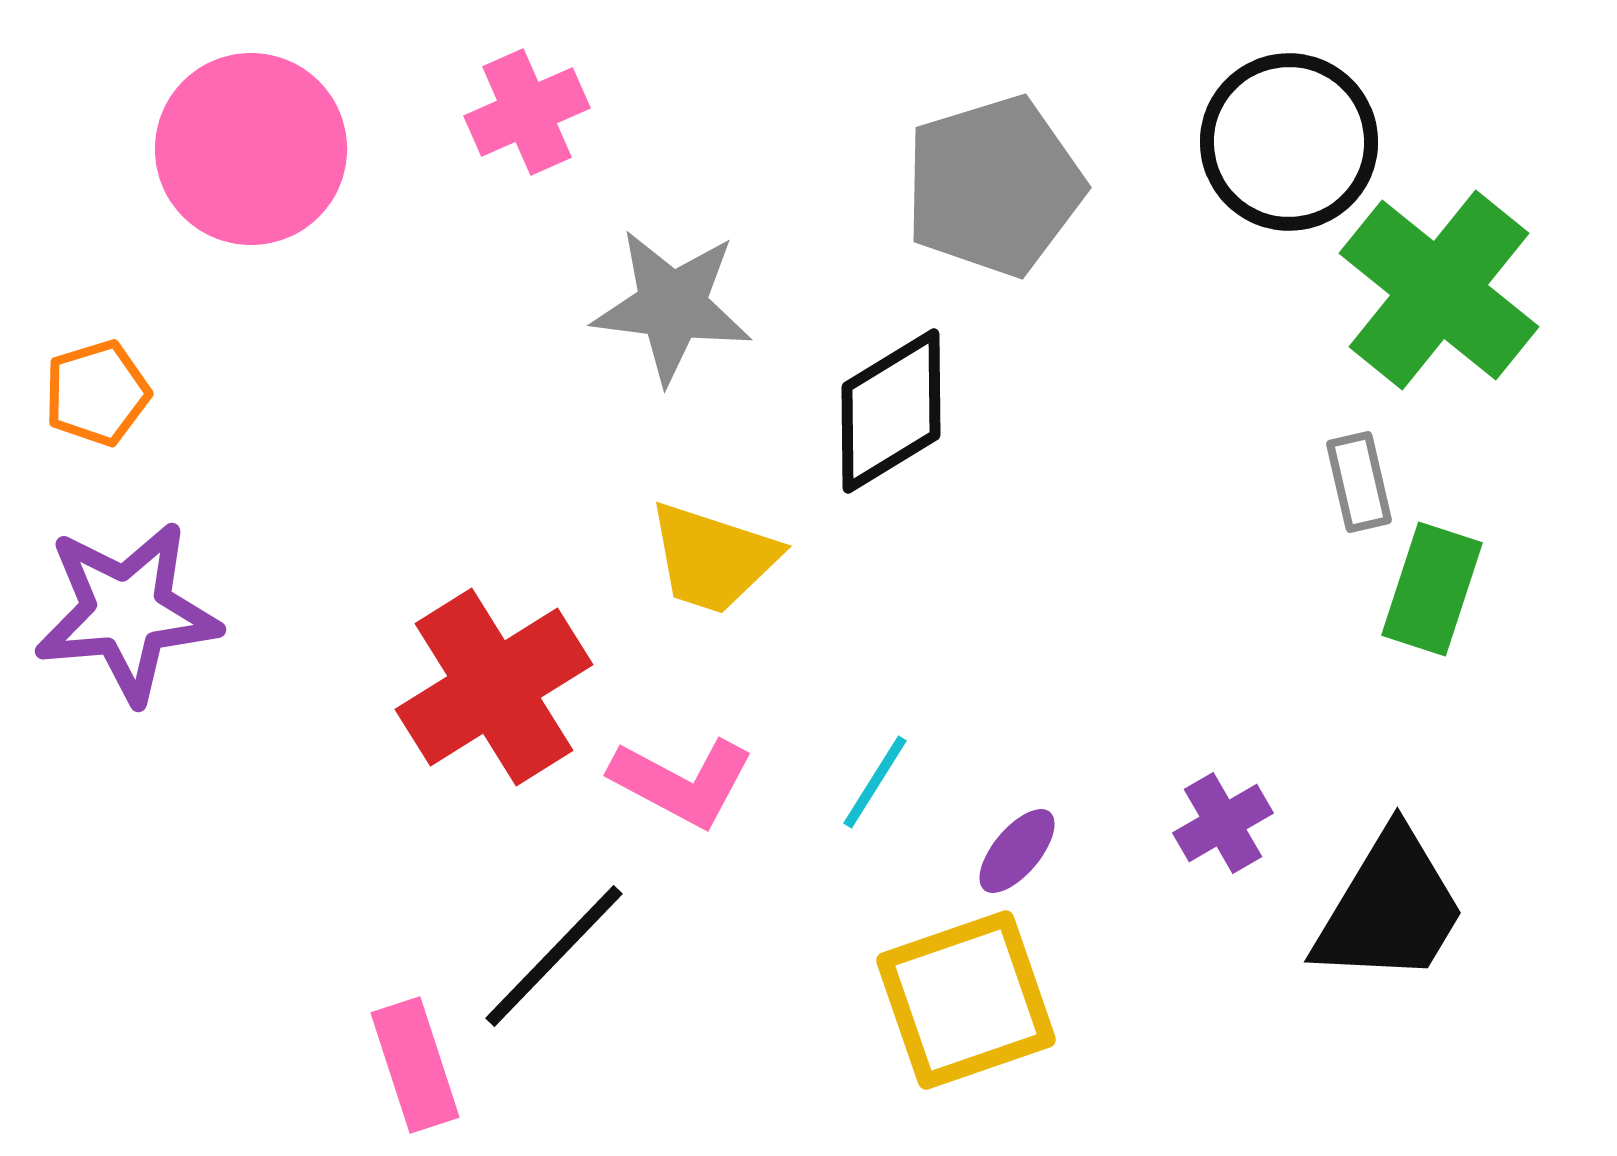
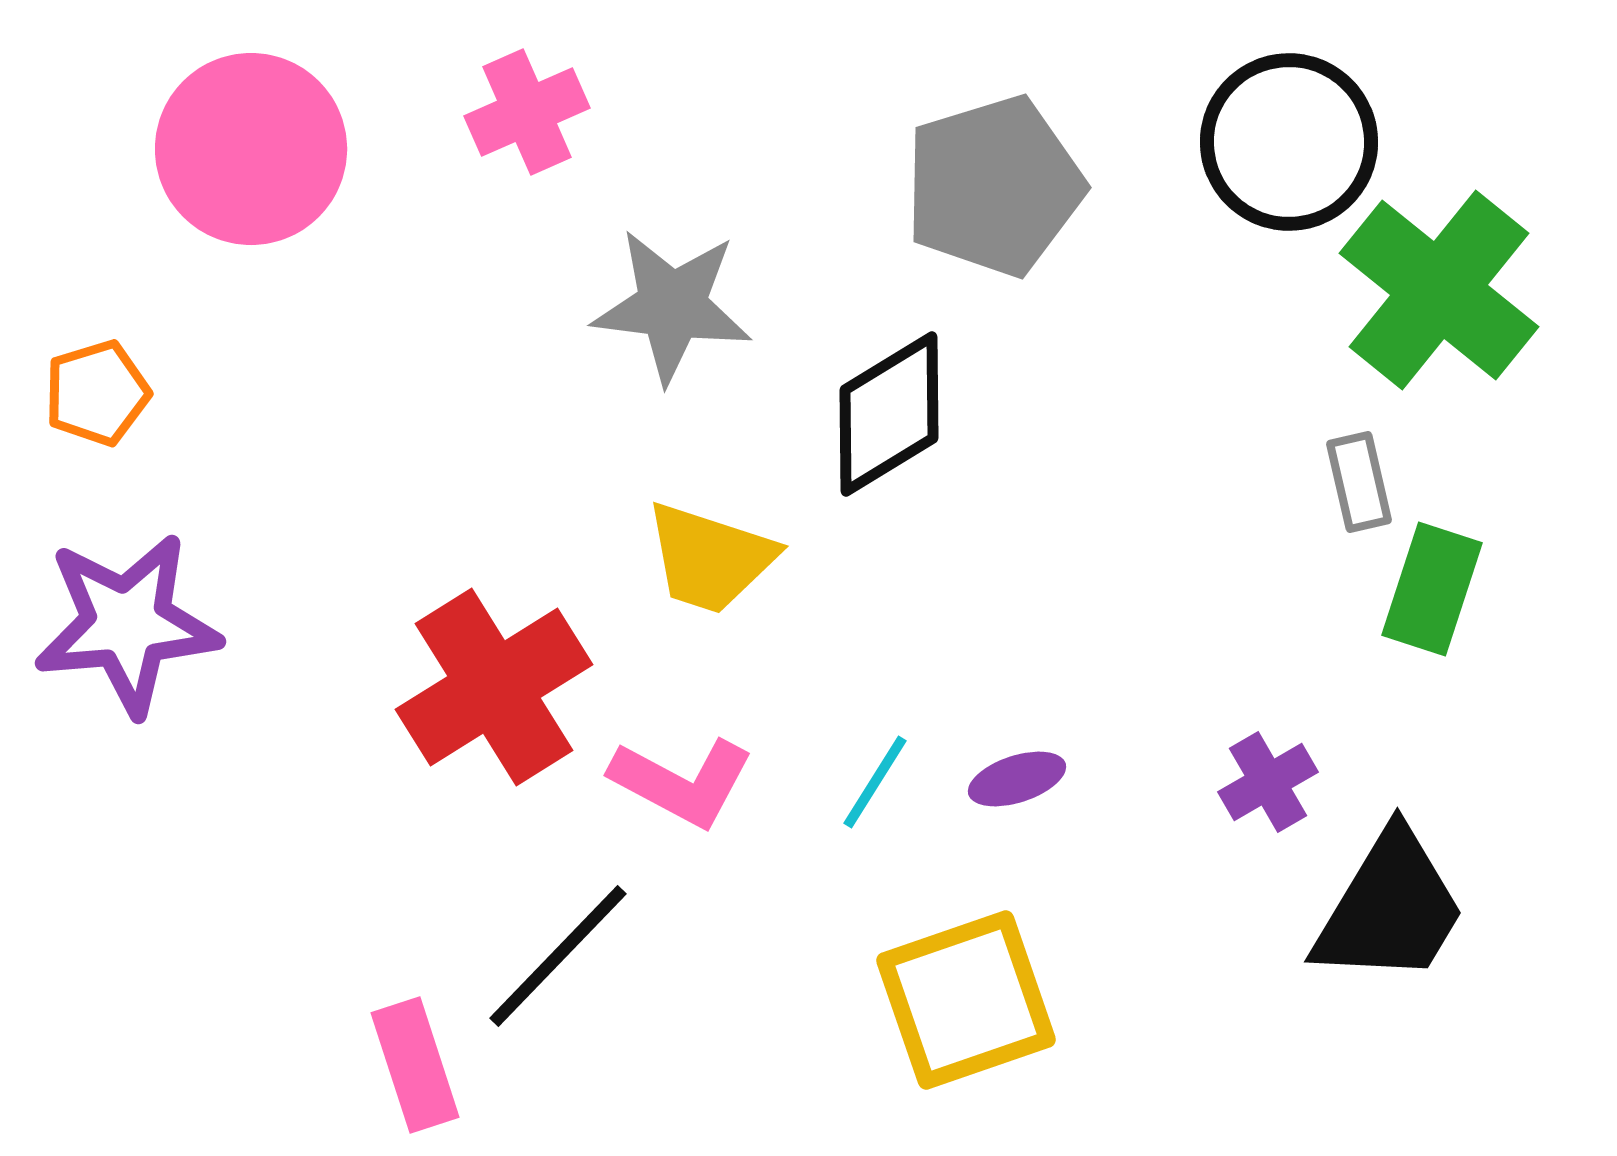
black diamond: moved 2 px left, 3 px down
yellow trapezoid: moved 3 px left
purple star: moved 12 px down
purple cross: moved 45 px right, 41 px up
purple ellipse: moved 72 px up; rotated 32 degrees clockwise
black line: moved 4 px right
